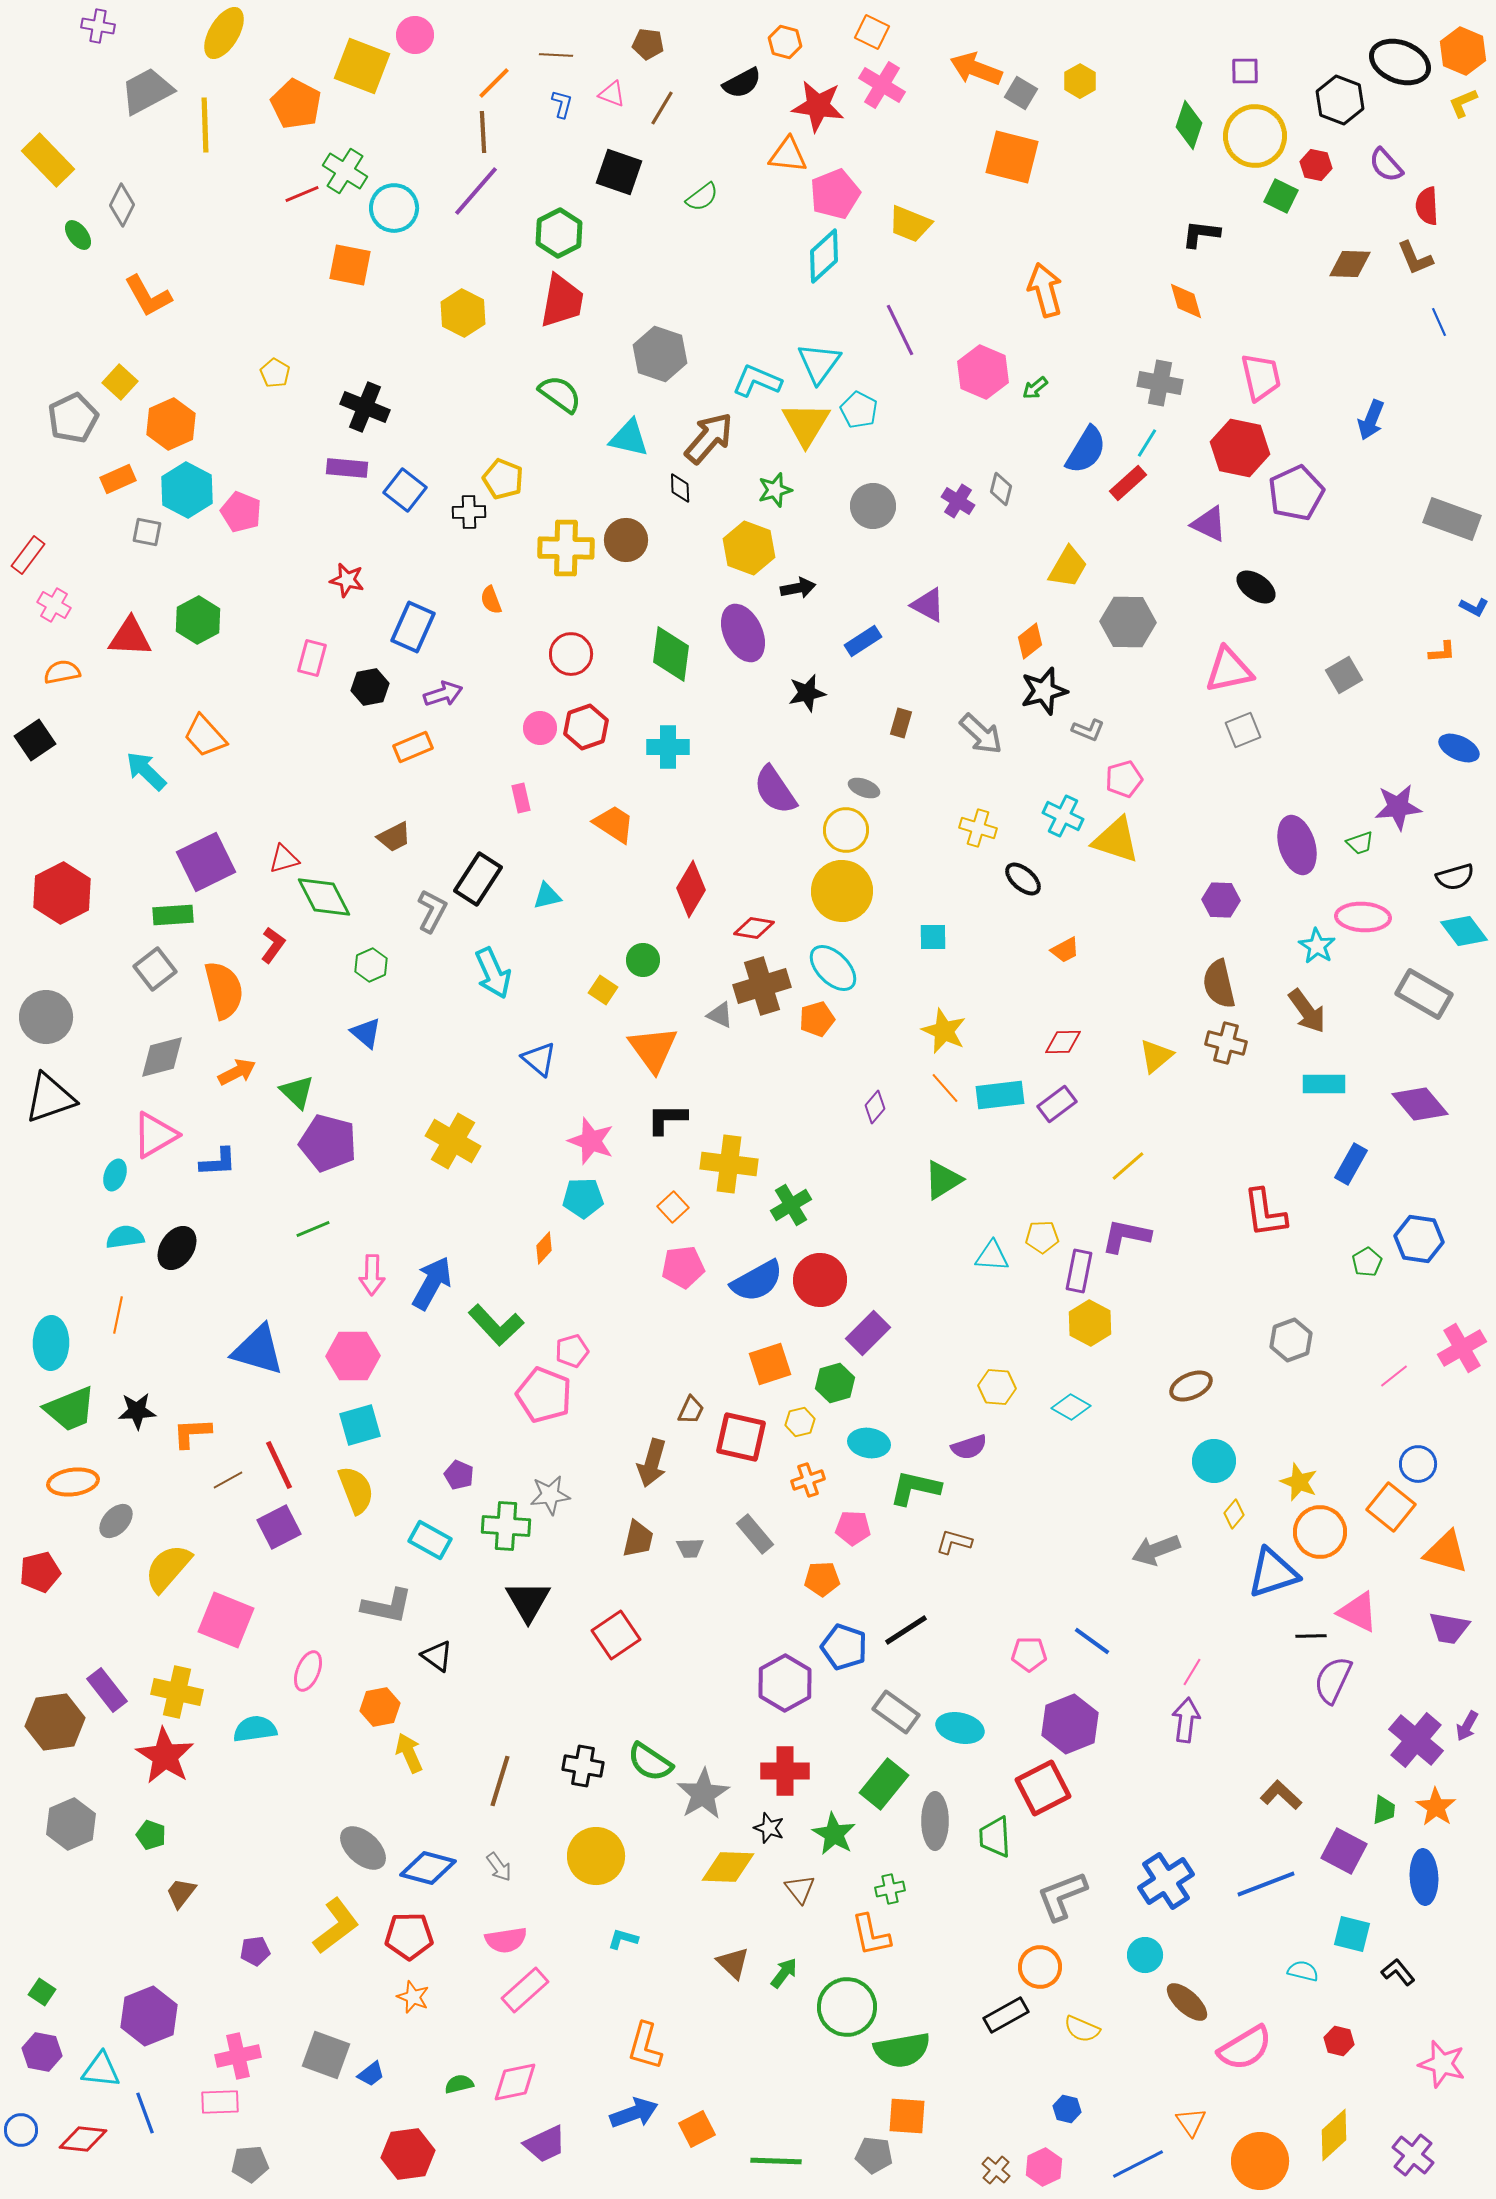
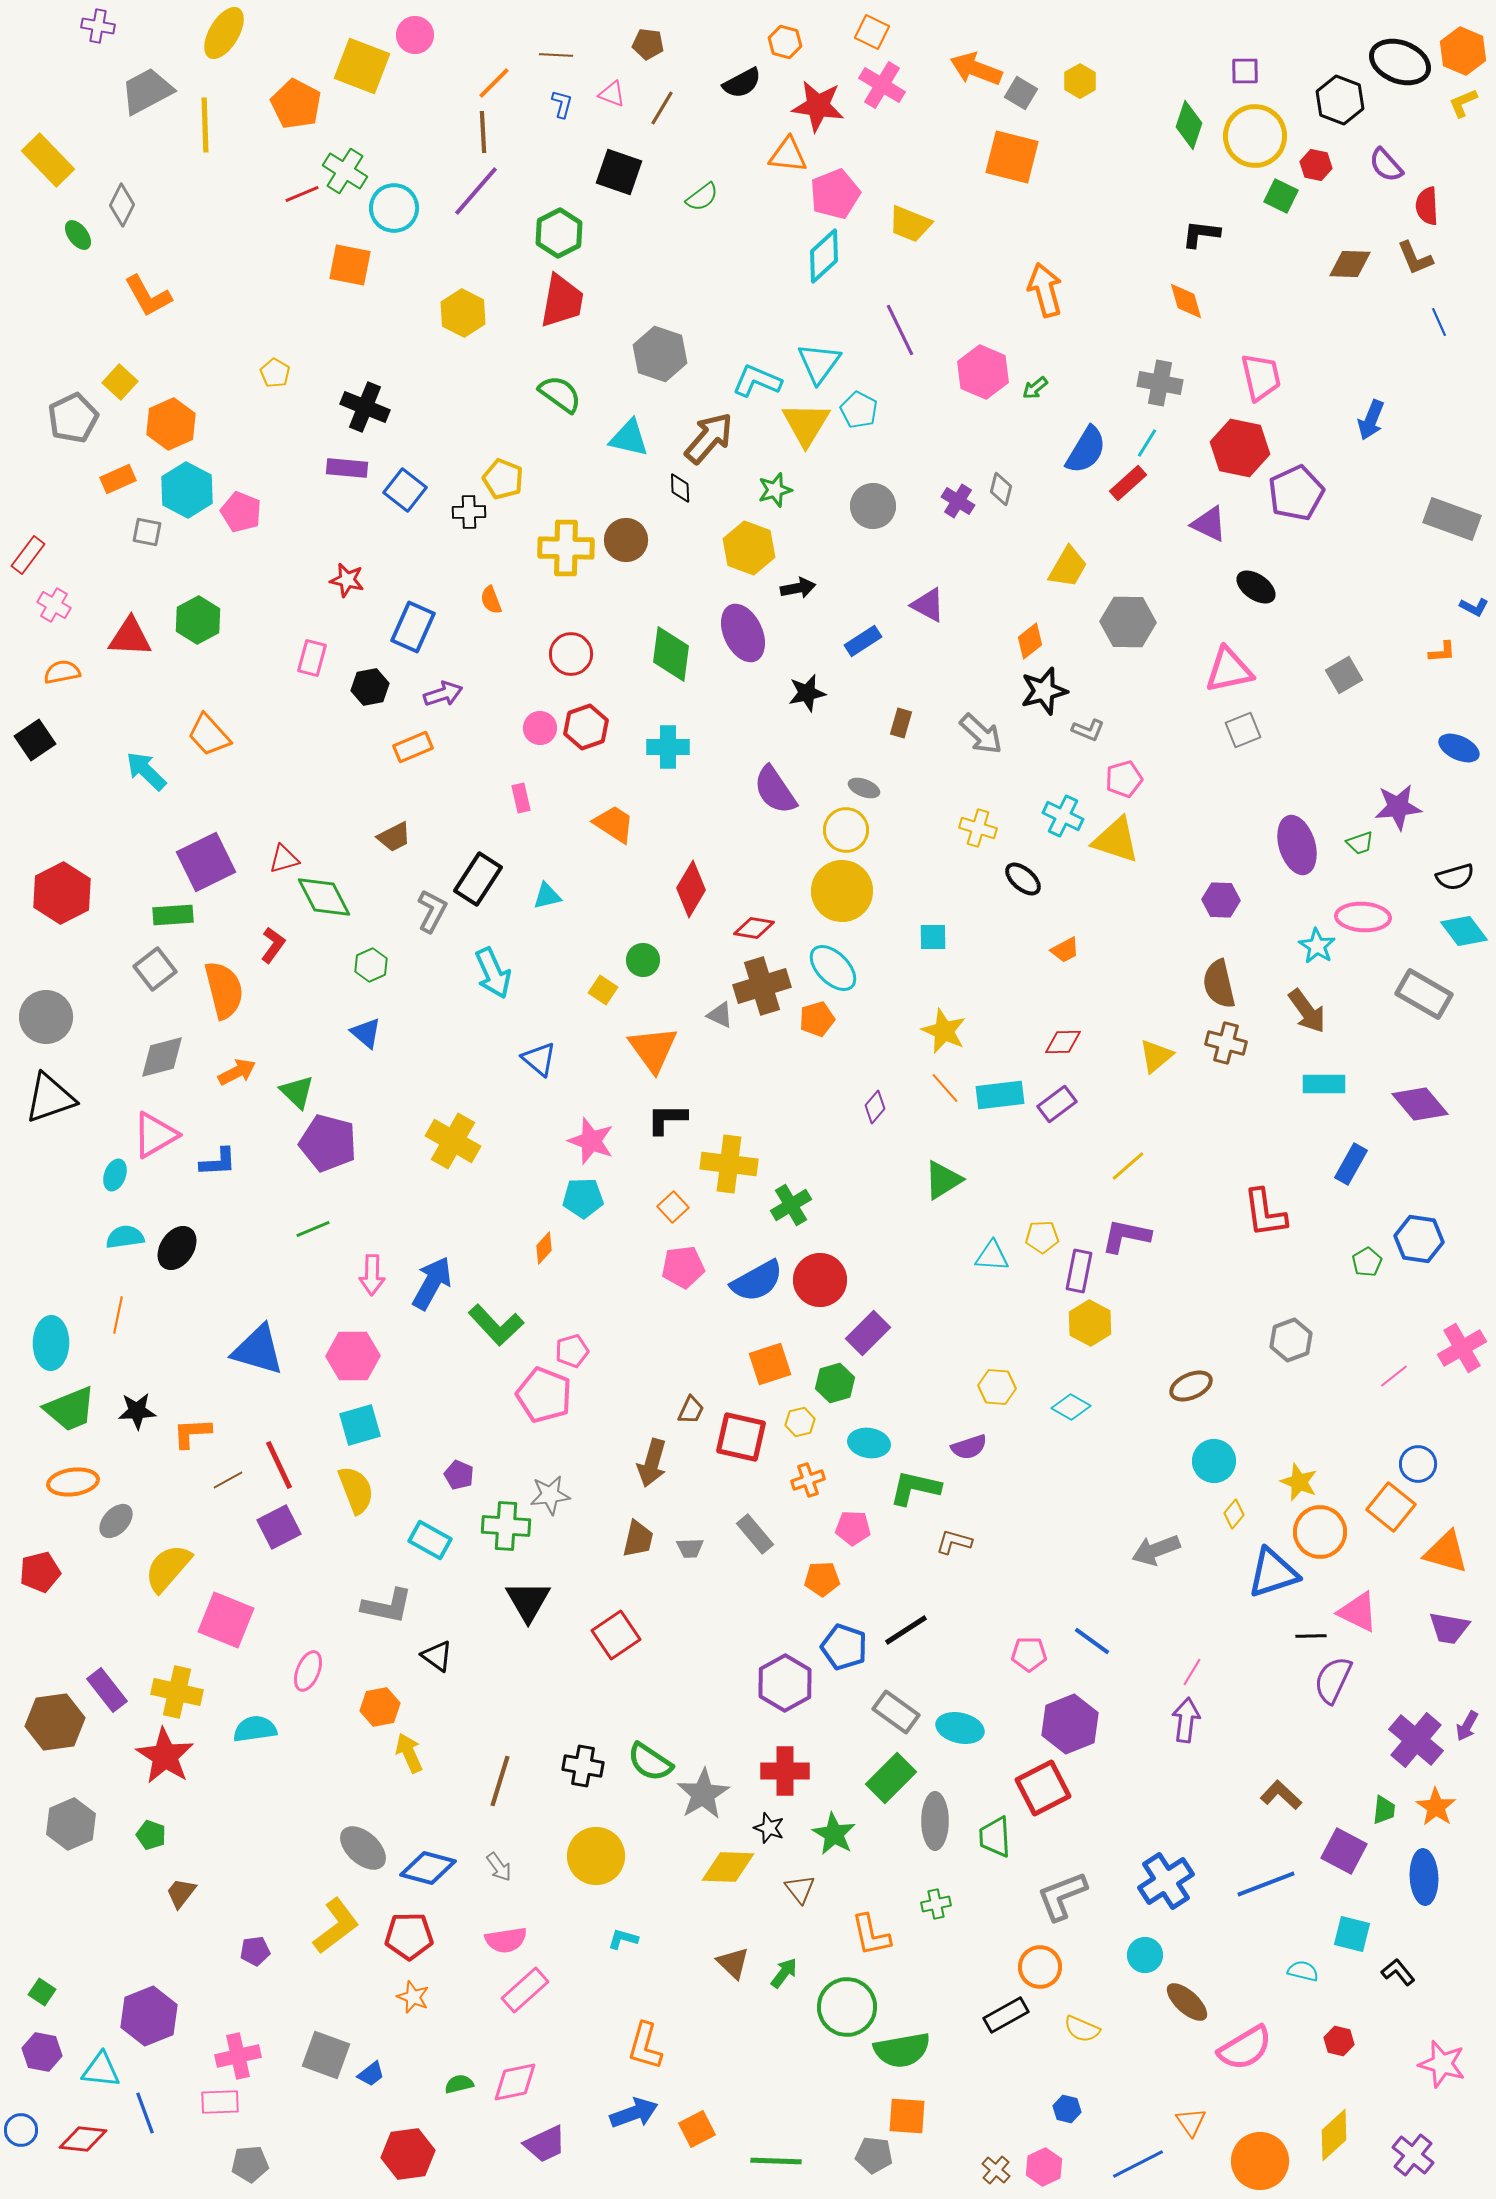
orange trapezoid at (205, 736): moved 4 px right, 1 px up
green rectangle at (884, 1784): moved 7 px right, 6 px up; rotated 6 degrees clockwise
green cross at (890, 1889): moved 46 px right, 15 px down
